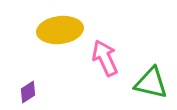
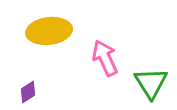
yellow ellipse: moved 11 px left, 1 px down
green triangle: rotated 45 degrees clockwise
